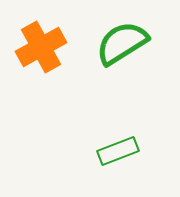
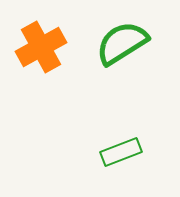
green rectangle: moved 3 px right, 1 px down
